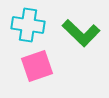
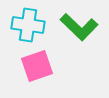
green L-shape: moved 2 px left, 6 px up
